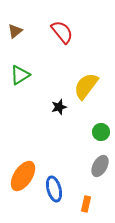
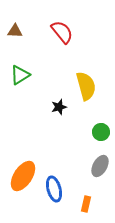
brown triangle: rotated 42 degrees clockwise
yellow semicircle: rotated 128 degrees clockwise
